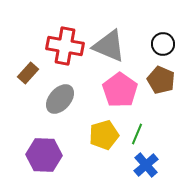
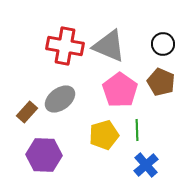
brown rectangle: moved 1 px left, 39 px down
brown pentagon: moved 2 px down
gray ellipse: rotated 12 degrees clockwise
green line: moved 4 px up; rotated 25 degrees counterclockwise
